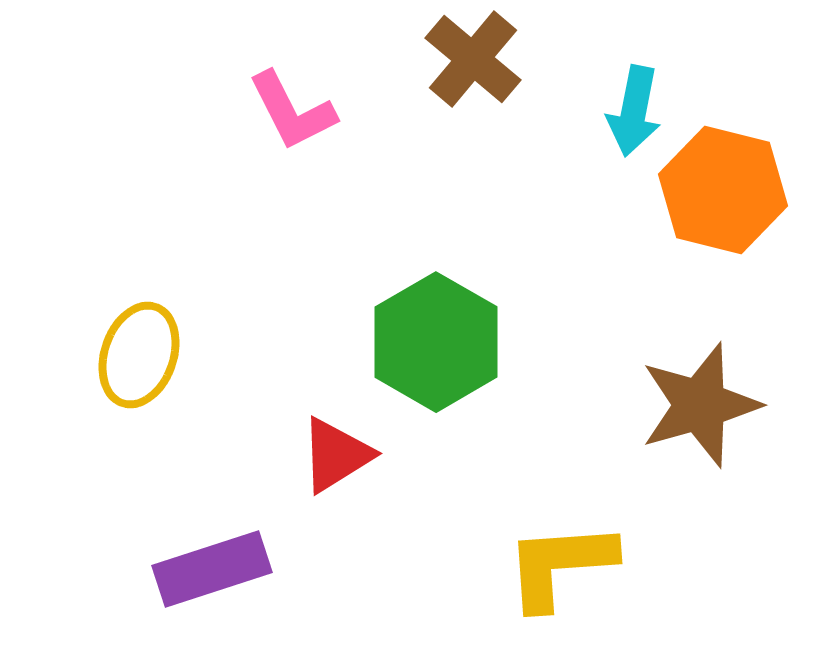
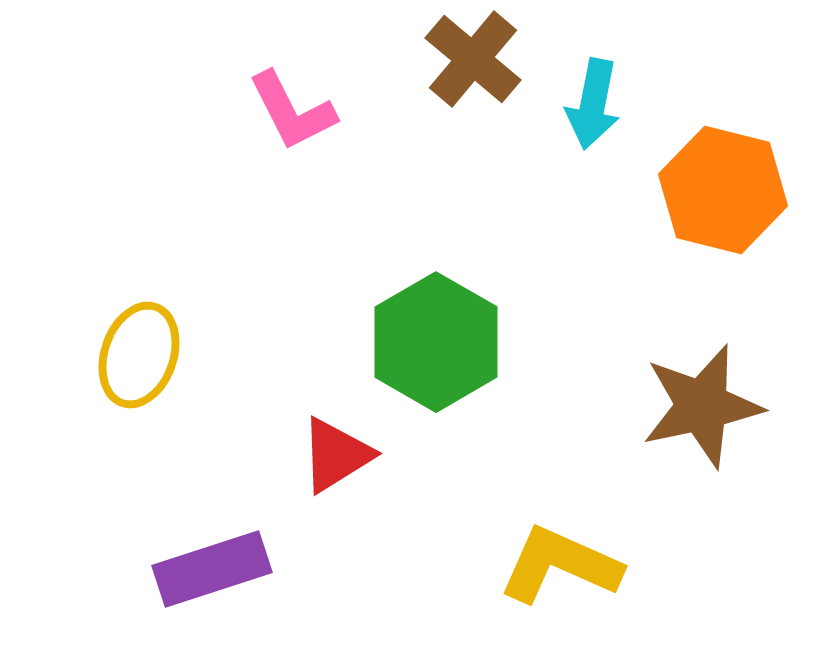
cyan arrow: moved 41 px left, 7 px up
brown star: moved 2 px right, 1 px down; rotated 4 degrees clockwise
yellow L-shape: rotated 28 degrees clockwise
